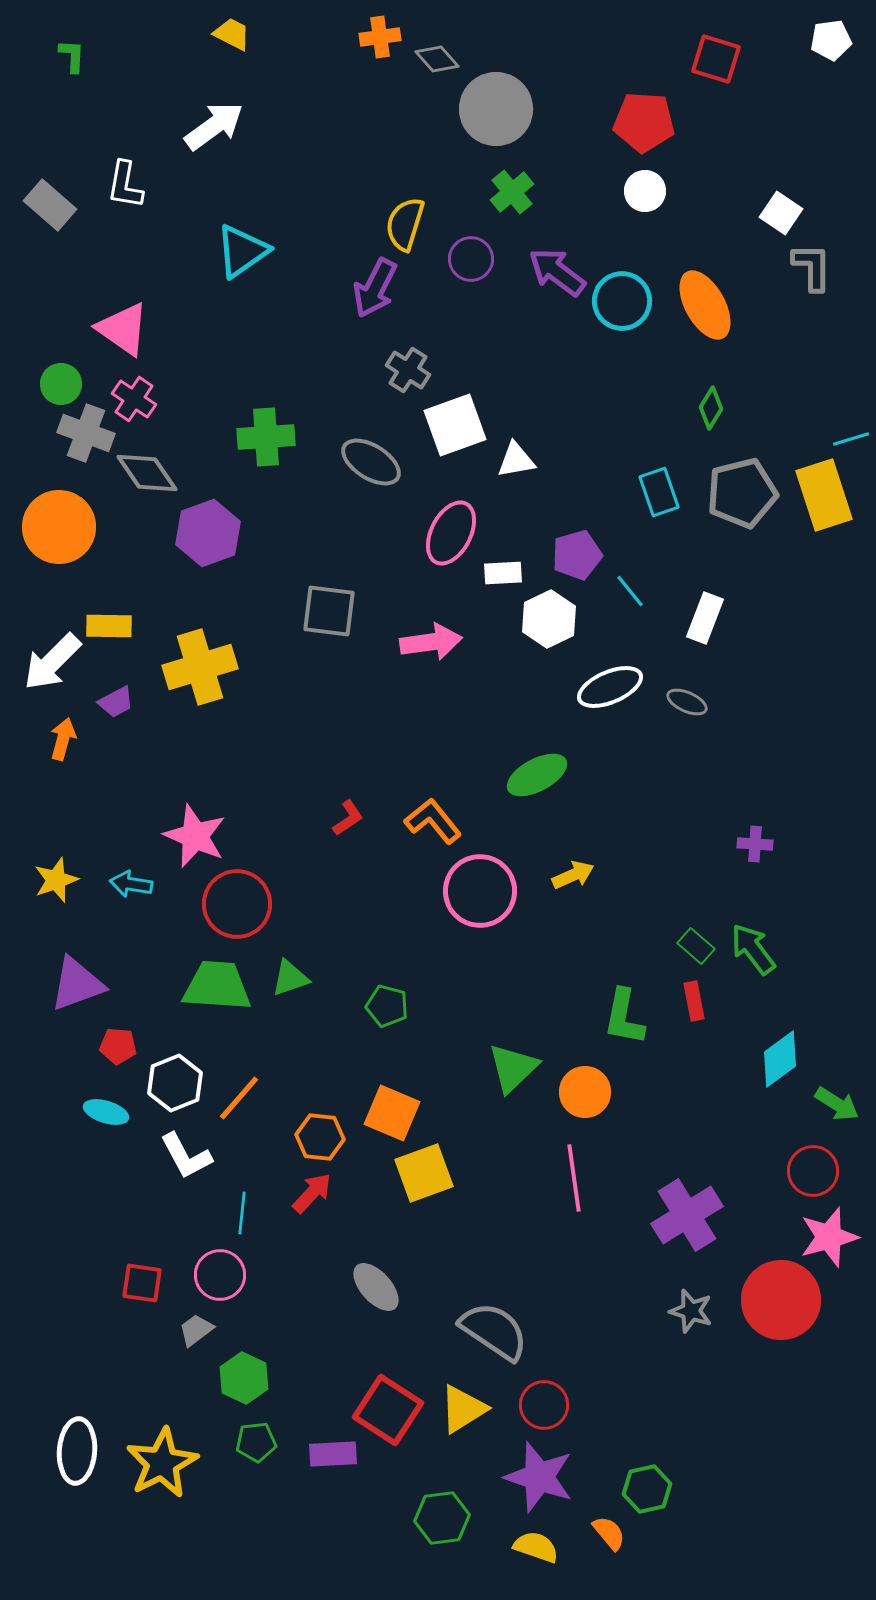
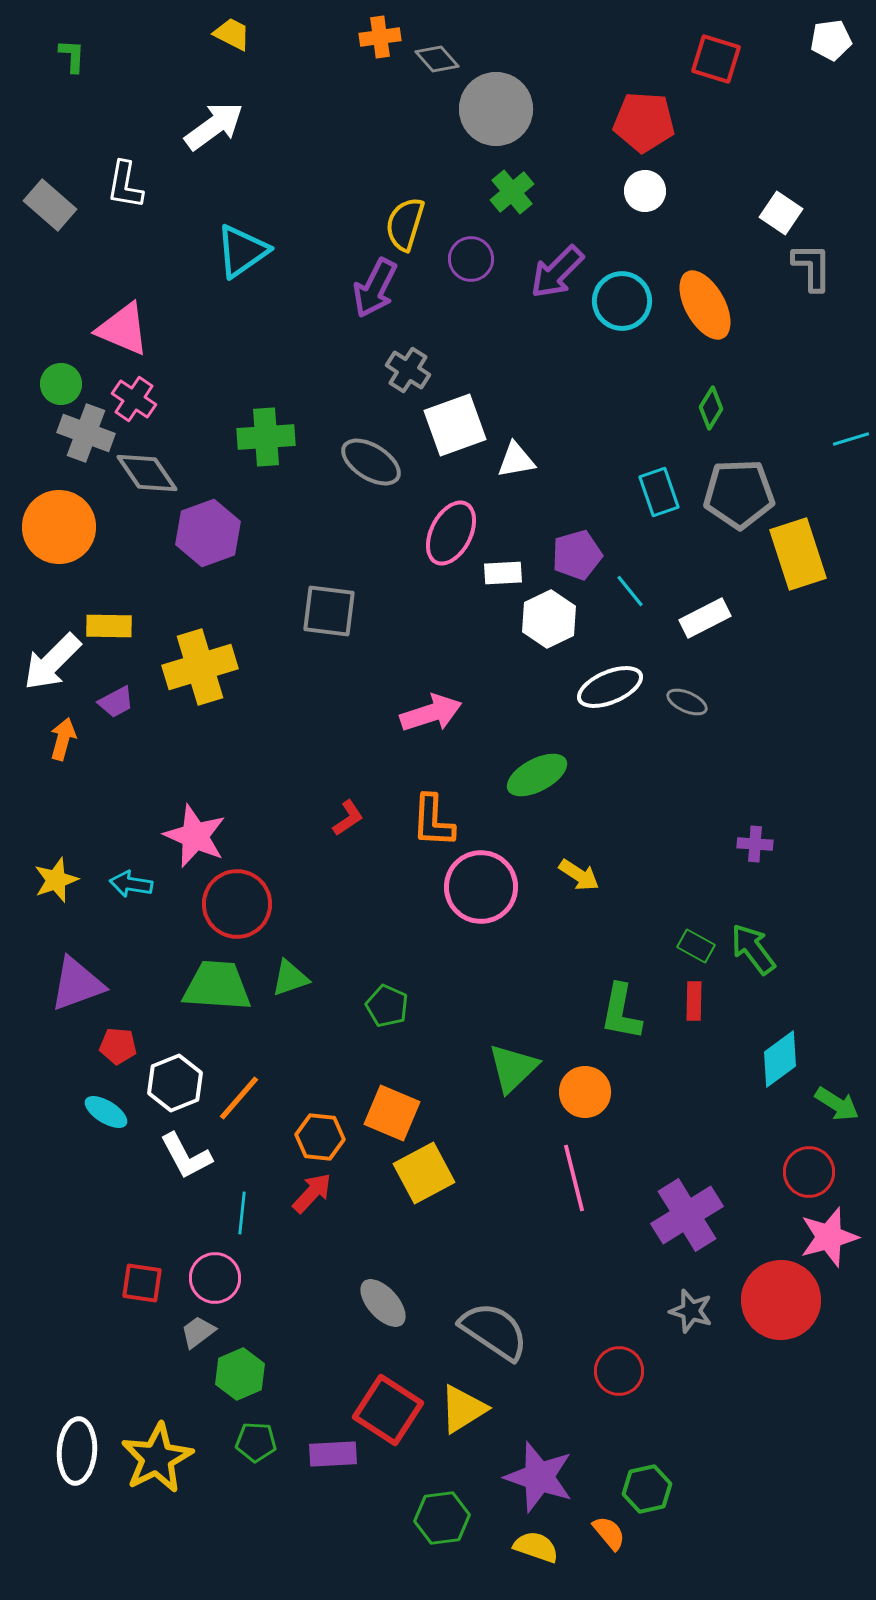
purple arrow at (557, 272): rotated 82 degrees counterclockwise
pink triangle at (123, 329): rotated 12 degrees counterclockwise
gray pentagon at (742, 493): moved 3 px left, 1 px down; rotated 12 degrees clockwise
yellow rectangle at (824, 495): moved 26 px left, 59 px down
white rectangle at (705, 618): rotated 42 degrees clockwise
pink arrow at (431, 642): moved 71 px down; rotated 10 degrees counterclockwise
orange L-shape at (433, 821): rotated 138 degrees counterclockwise
yellow arrow at (573, 875): moved 6 px right; rotated 57 degrees clockwise
pink circle at (480, 891): moved 1 px right, 4 px up
green rectangle at (696, 946): rotated 12 degrees counterclockwise
red rectangle at (694, 1001): rotated 12 degrees clockwise
green pentagon at (387, 1006): rotated 9 degrees clockwise
green L-shape at (624, 1017): moved 3 px left, 5 px up
cyan ellipse at (106, 1112): rotated 15 degrees clockwise
red circle at (813, 1171): moved 4 px left, 1 px down
yellow square at (424, 1173): rotated 8 degrees counterclockwise
pink line at (574, 1178): rotated 6 degrees counterclockwise
pink circle at (220, 1275): moved 5 px left, 3 px down
gray ellipse at (376, 1287): moved 7 px right, 16 px down
gray trapezoid at (196, 1330): moved 2 px right, 2 px down
green hexagon at (244, 1378): moved 4 px left, 4 px up; rotated 12 degrees clockwise
red circle at (544, 1405): moved 75 px right, 34 px up
green pentagon at (256, 1442): rotated 9 degrees clockwise
yellow star at (162, 1463): moved 5 px left, 5 px up
